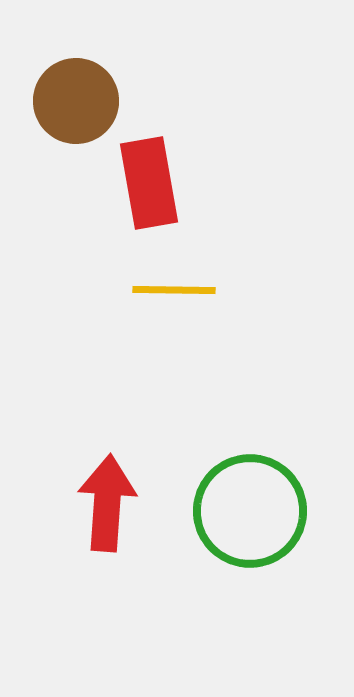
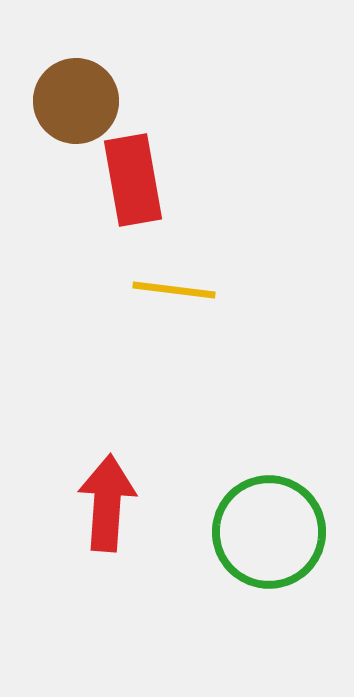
red rectangle: moved 16 px left, 3 px up
yellow line: rotated 6 degrees clockwise
green circle: moved 19 px right, 21 px down
